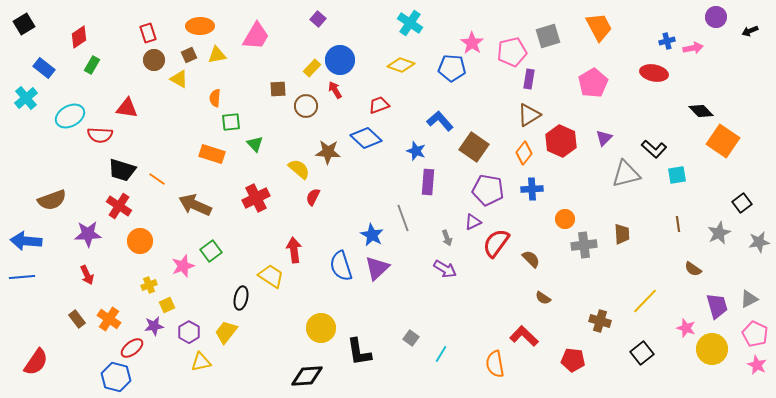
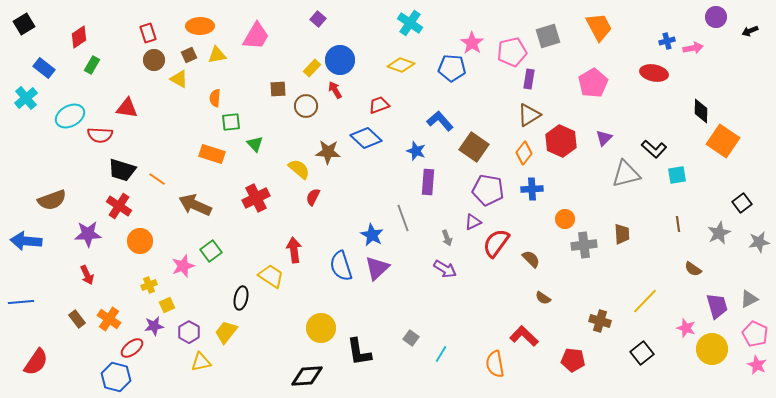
black diamond at (701, 111): rotated 45 degrees clockwise
blue line at (22, 277): moved 1 px left, 25 px down
